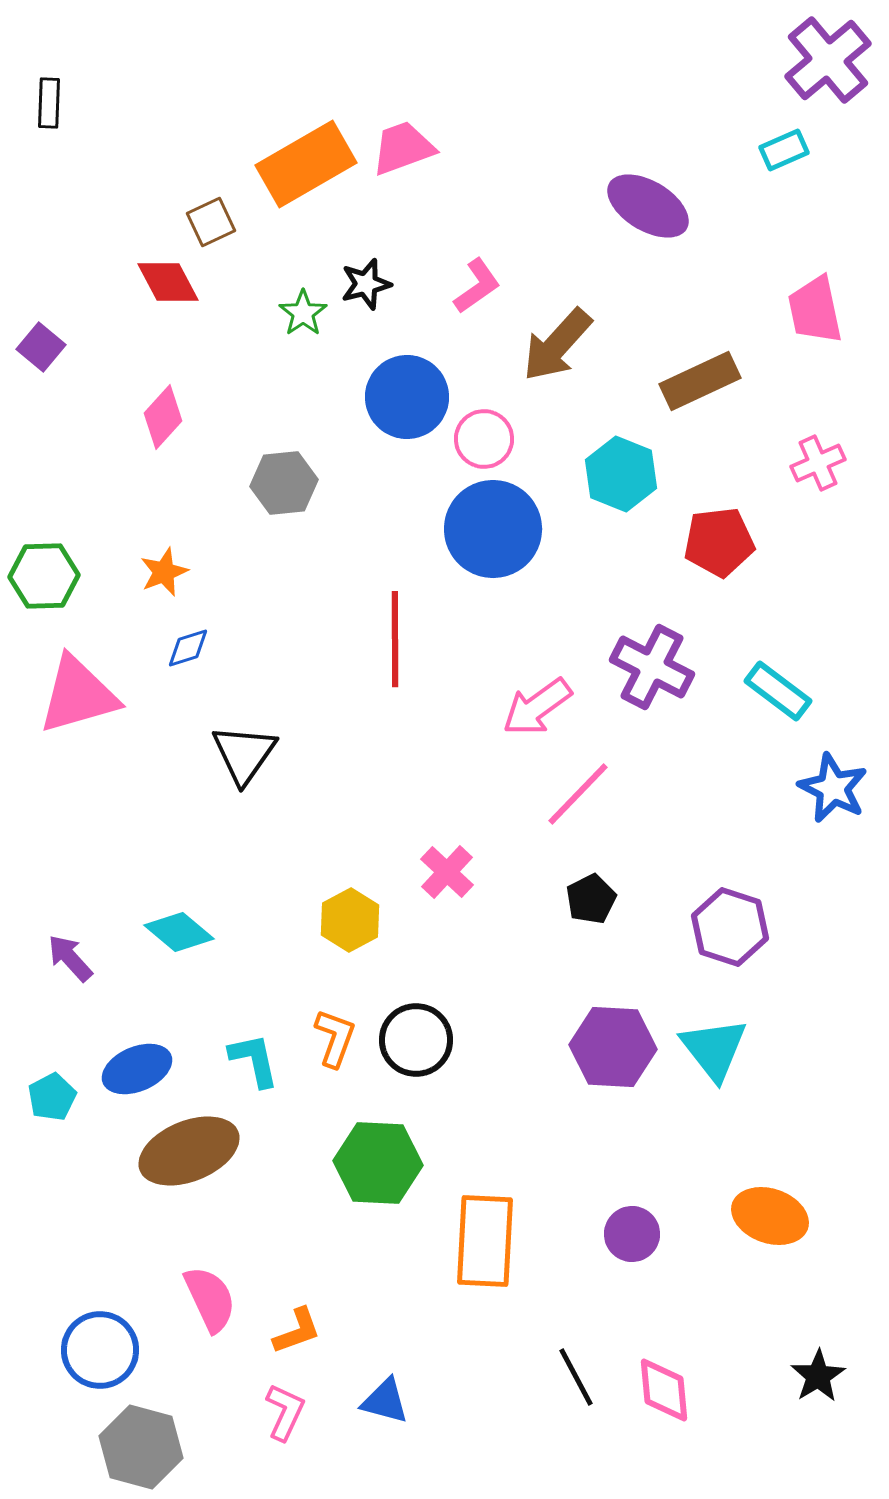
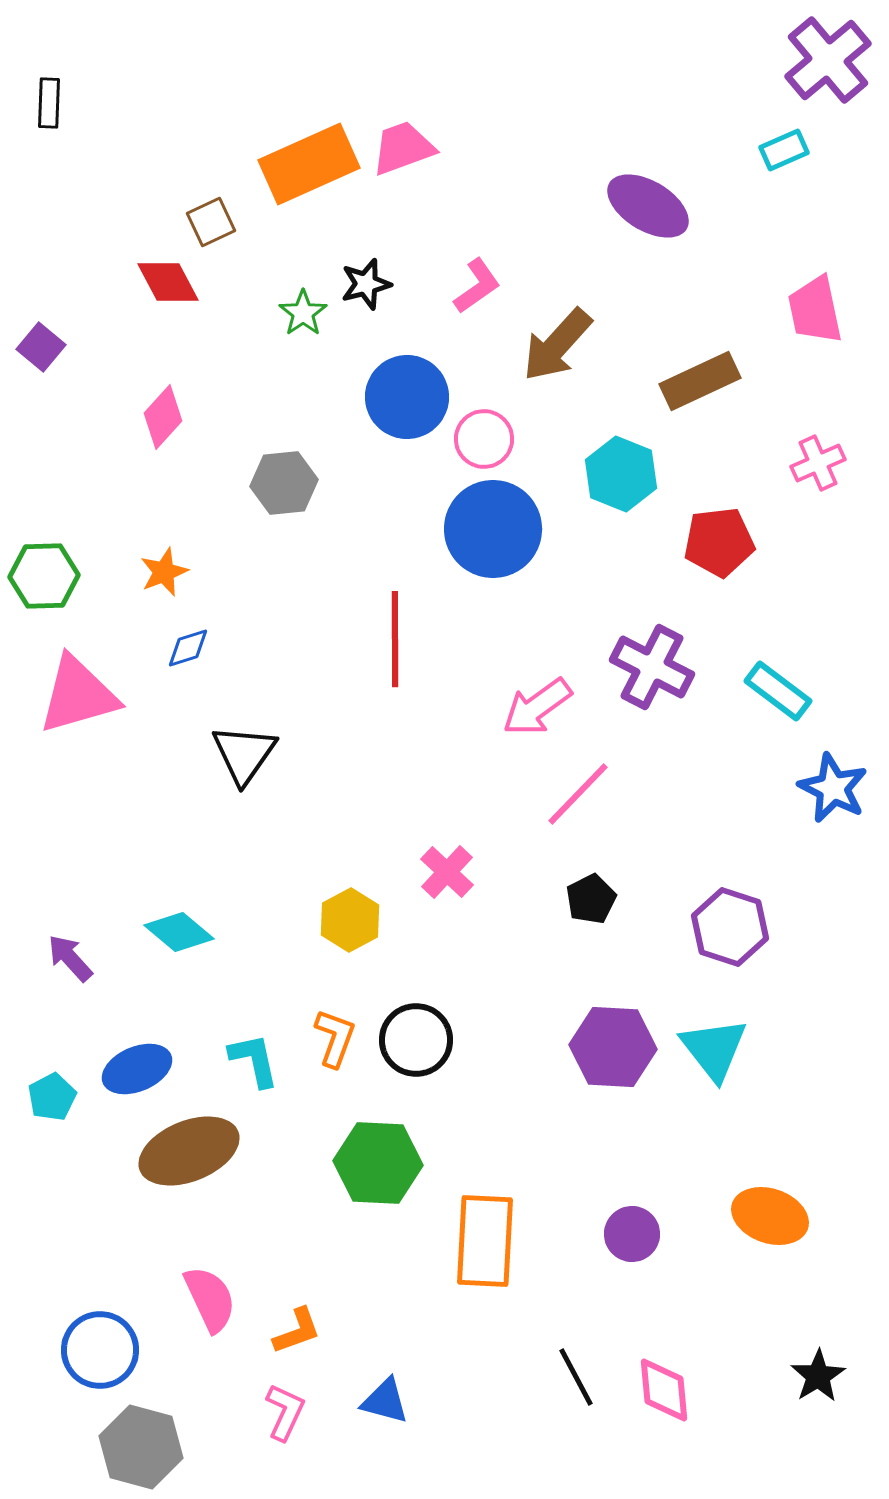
orange rectangle at (306, 164): moved 3 px right; rotated 6 degrees clockwise
